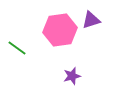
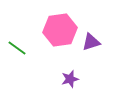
purple triangle: moved 22 px down
purple star: moved 2 px left, 3 px down
